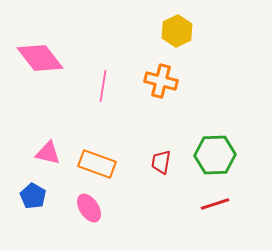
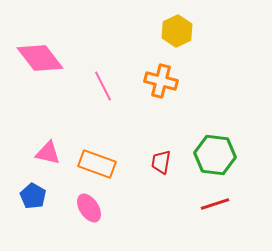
pink line: rotated 36 degrees counterclockwise
green hexagon: rotated 9 degrees clockwise
